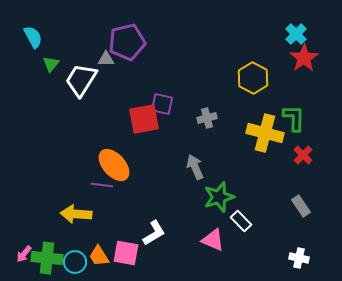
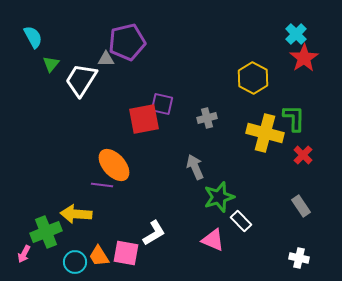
pink arrow: rotated 12 degrees counterclockwise
green cross: moved 1 px left, 26 px up; rotated 28 degrees counterclockwise
